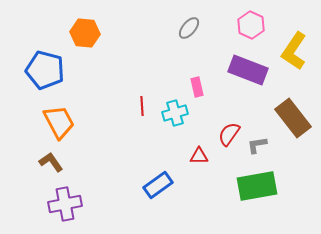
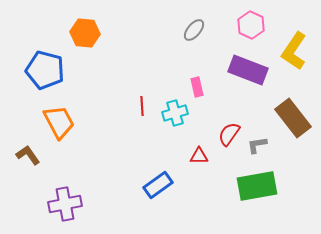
gray ellipse: moved 5 px right, 2 px down
brown L-shape: moved 23 px left, 7 px up
